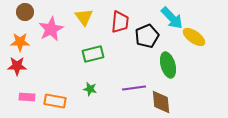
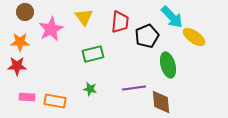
cyan arrow: moved 1 px up
